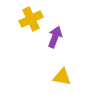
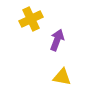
purple arrow: moved 2 px right, 3 px down
